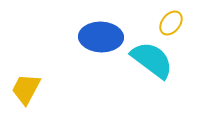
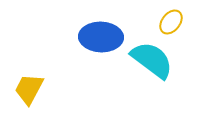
yellow ellipse: moved 1 px up
yellow trapezoid: moved 3 px right
